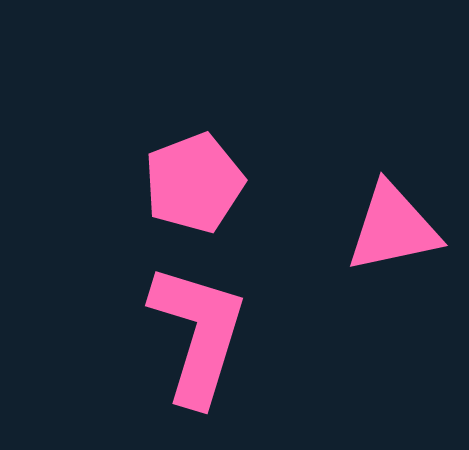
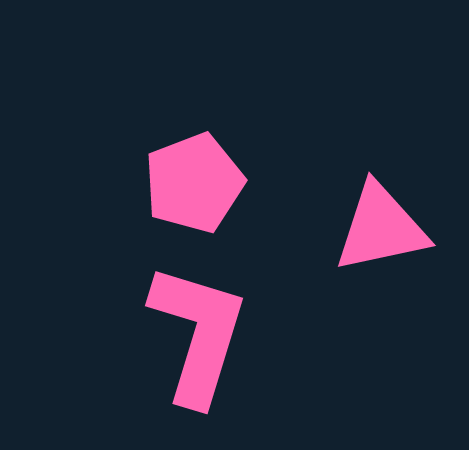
pink triangle: moved 12 px left
